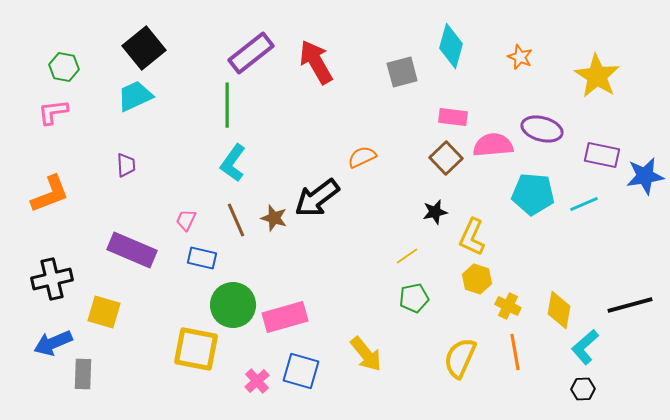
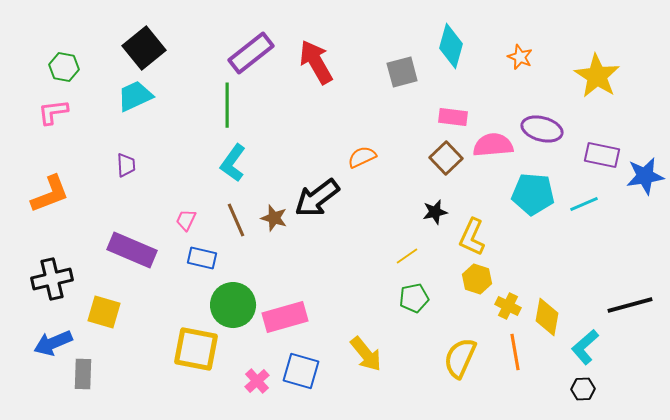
yellow diamond at (559, 310): moved 12 px left, 7 px down
